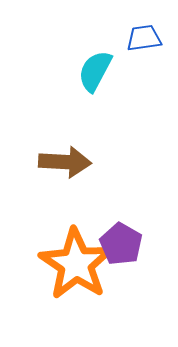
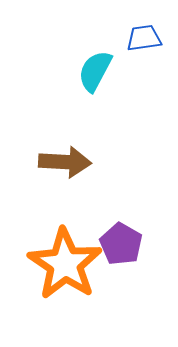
orange star: moved 11 px left
